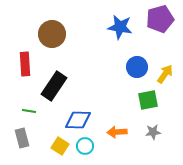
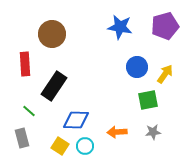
purple pentagon: moved 5 px right, 7 px down
green line: rotated 32 degrees clockwise
blue diamond: moved 2 px left
